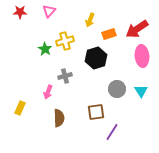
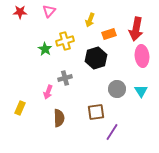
red arrow: moved 1 px left; rotated 45 degrees counterclockwise
gray cross: moved 2 px down
